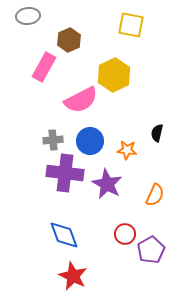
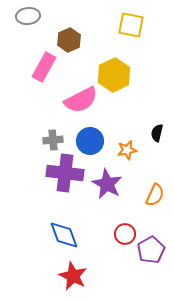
orange star: rotated 18 degrees counterclockwise
